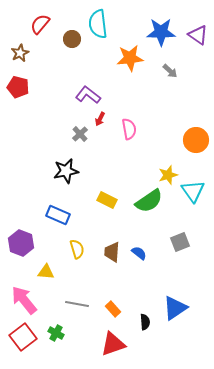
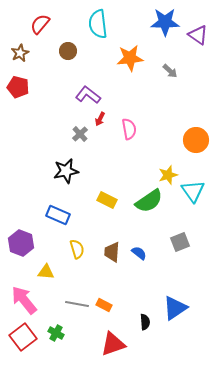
blue star: moved 4 px right, 10 px up
brown circle: moved 4 px left, 12 px down
orange rectangle: moved 9 px left, 4 px up; rotated 21 degrees counterclockwise
